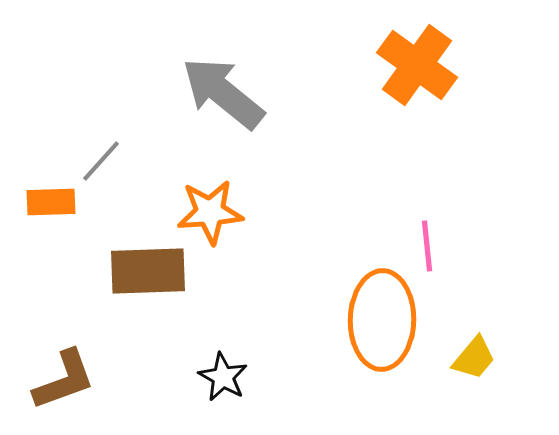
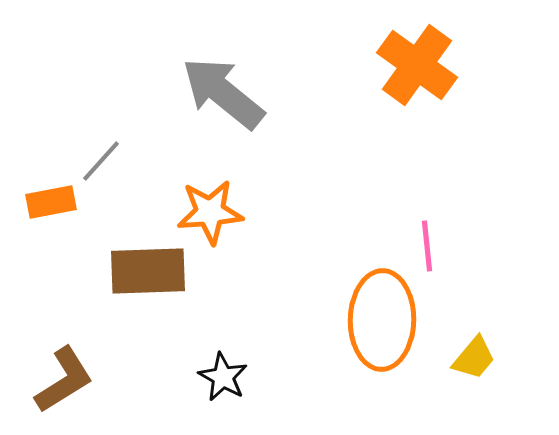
orange rectangle: rotated 9 degrees counterclockwise
brown L-shape: rotated 12 degrees counterclockwise
